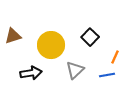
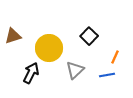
black square: moved 1 px left, 1 px up
yellow circle: moved 2 px left, 3 px down
black arrow: rotated 55 degrees counterclockwise
